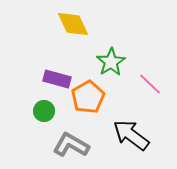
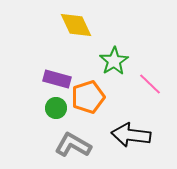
yellow diamond: moved 3 px right, 1 px down
green star: moved 3 px right, 1 px up
orange pentagon: rotated 12 degrees clockwise
green circle: moved 12 px right, 3 px up
black arrow: rotated 30 degrees counterclockwise
gray L-shape: moved 2 px right
